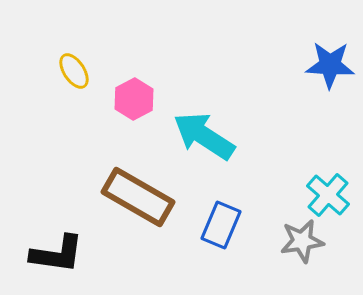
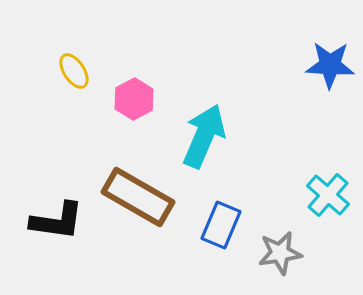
cyan arrow: rotated 80 degrees clockwise
gray star: moved 22 px left, 12 px down
black L-shape: moved 33 px up
